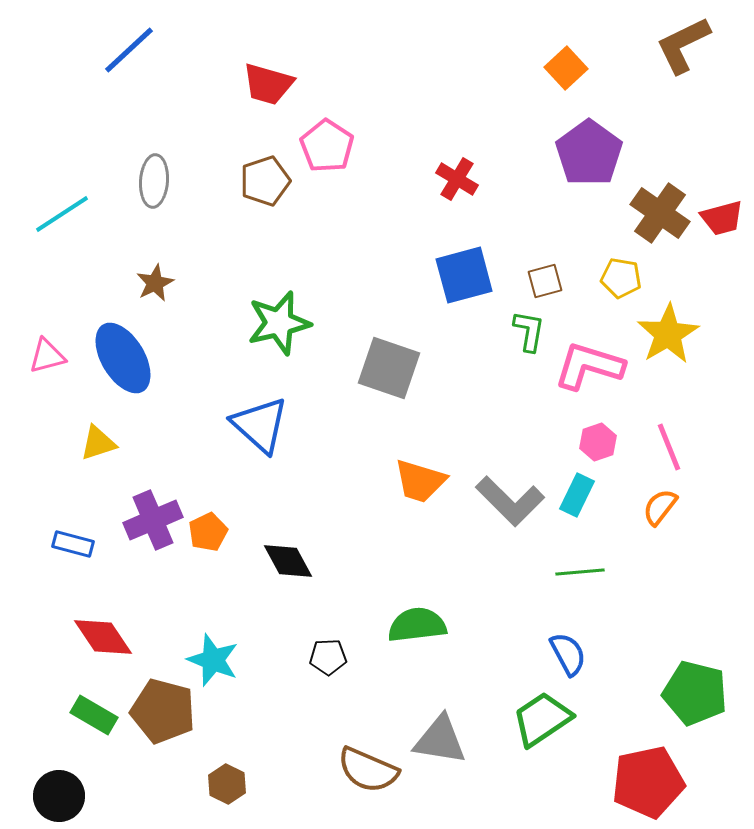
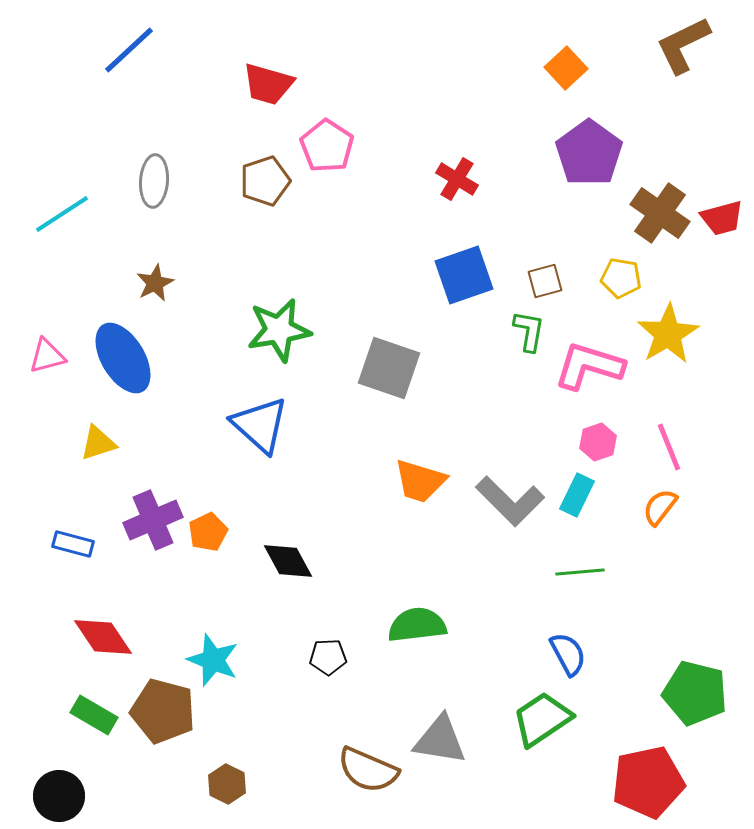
blue square at (464, 275): rotated 4 degrees counterclockwise
green star at (279, 323): moved 7 px down; rotated 4 degrees clockwise
